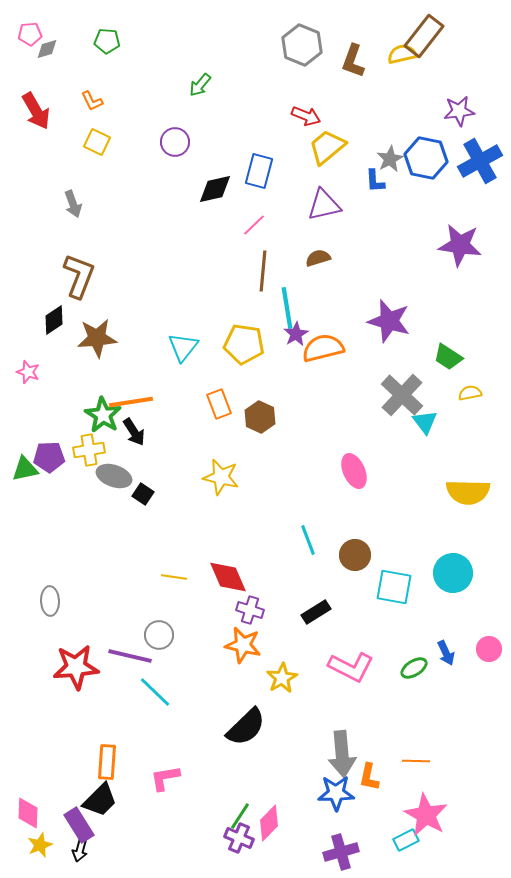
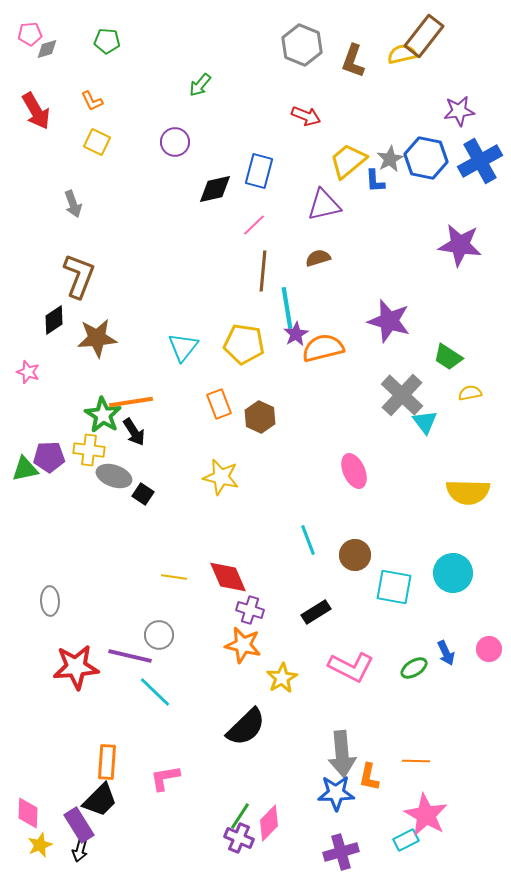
yellow trapezoid at (327, 147): moved 21 px right, 14 px down
yellow cross at (89, 450): rotated 16 degrees clockwise
